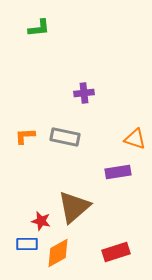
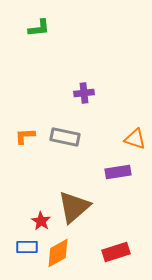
red star: rotated 18 degrees clockwise
blue rectangle: moved 3 px down
